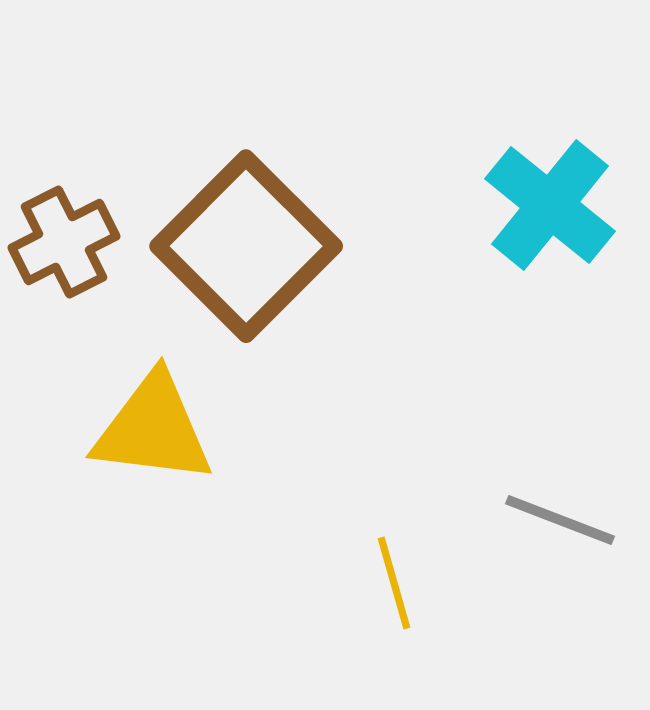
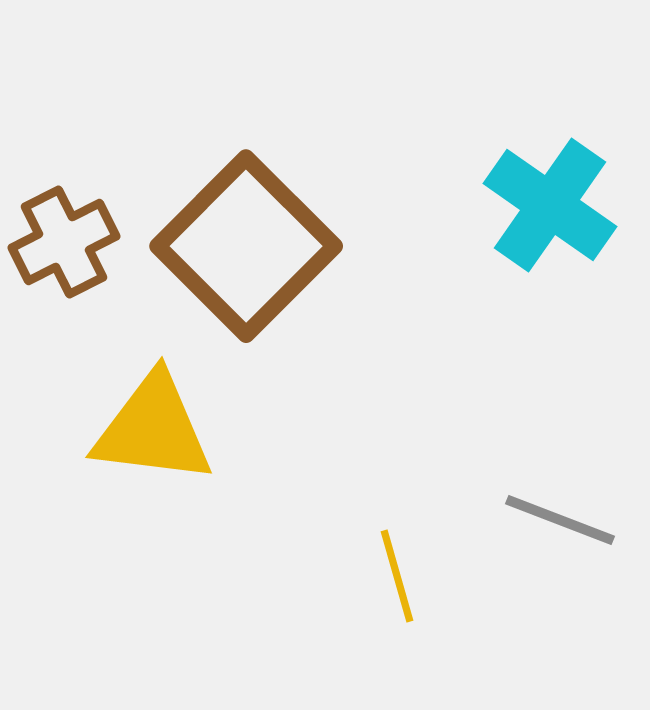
cyan cross: rotated 4 degrees counterclockwise
yellow line: moved 3 px right, 7 px up
